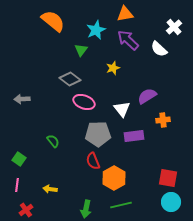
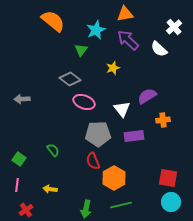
green semicircle: moved 9 px down
